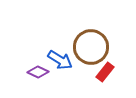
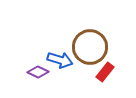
brown circle: moved 1 px left
blue arrow: rotated 15 degrees counterclockwise
